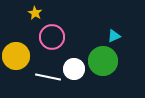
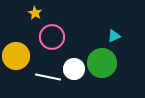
green circle: moved 1 px left, 2 px down
